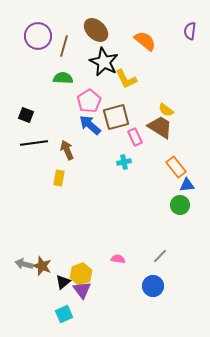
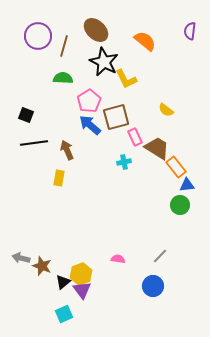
brown trapezoid: moved 3 px left, 21 px down
gray arrow: moved 3 px left, 6 px up
